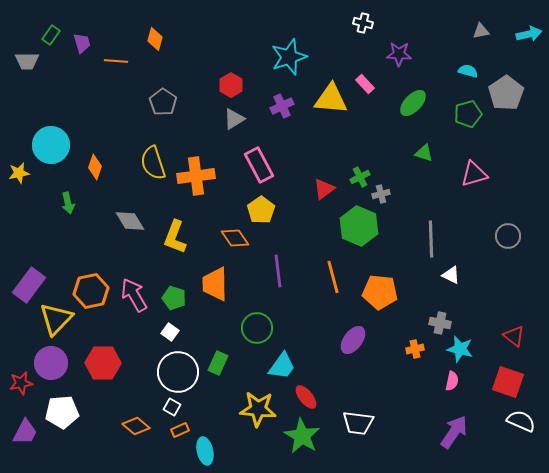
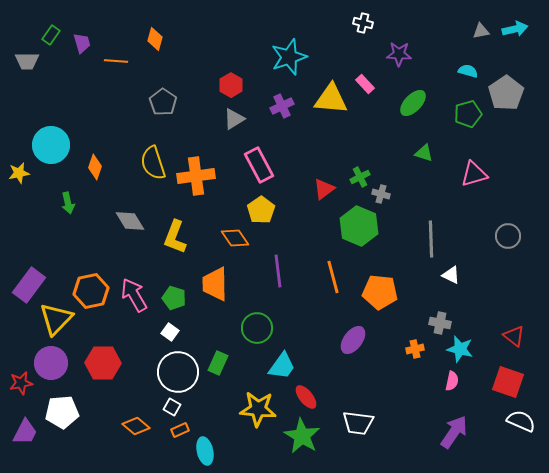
cyan arrow at (529, 34): moved 14 px left, 5 px up
gray cross at (381, 194): rotated 30 degrees clockwise
